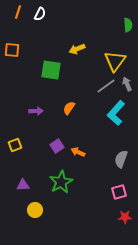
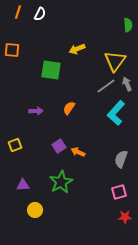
purple square: moved 2 px right
